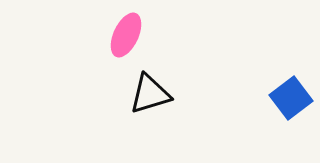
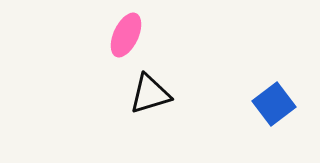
blue square: moved 17 px left, 6 px down
